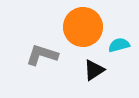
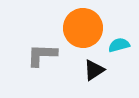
orange circle: moved 1 px down
gray L-shape: rotated 16 degrees counterclockwise
